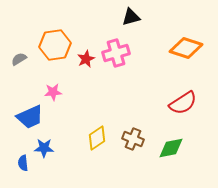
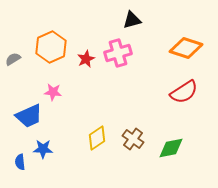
black triangle: moved 1 px right, 3 px down
orange hexagon: moved 4 px left, 2 px down; rotated 16 degrees counterclockwise
pink cross: moved 2 px right
gray semicircle: moved 6 px left
pink star: rotated 12 degrees clockwise
red semicircle: moved 1 px right, 11 px up
blue trapezoid: moved 1 px left, 1 px up
brown cross: rotated 15 degrees clockwise
blue star: moved 1 px left, 1 px down
blue semicircle: moved 3 px left, 1 px up
